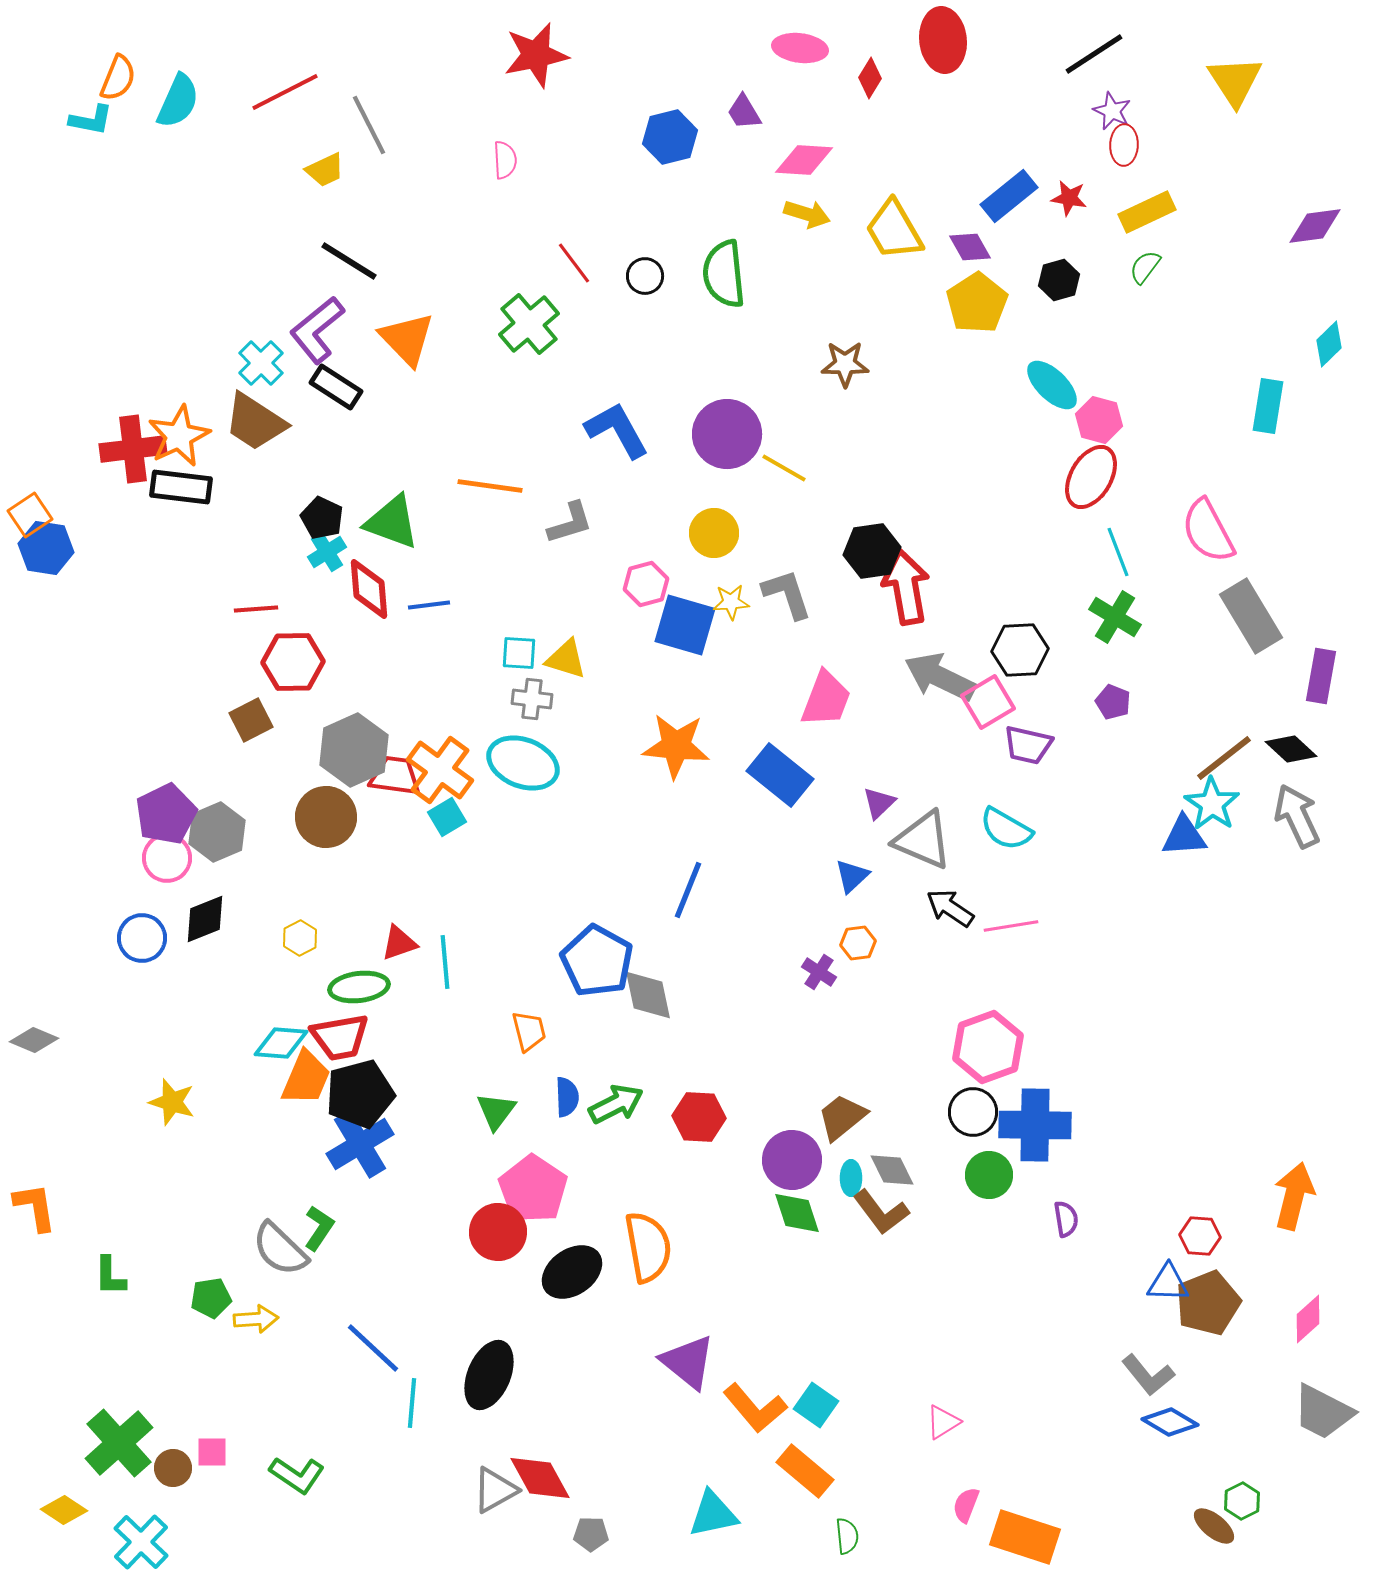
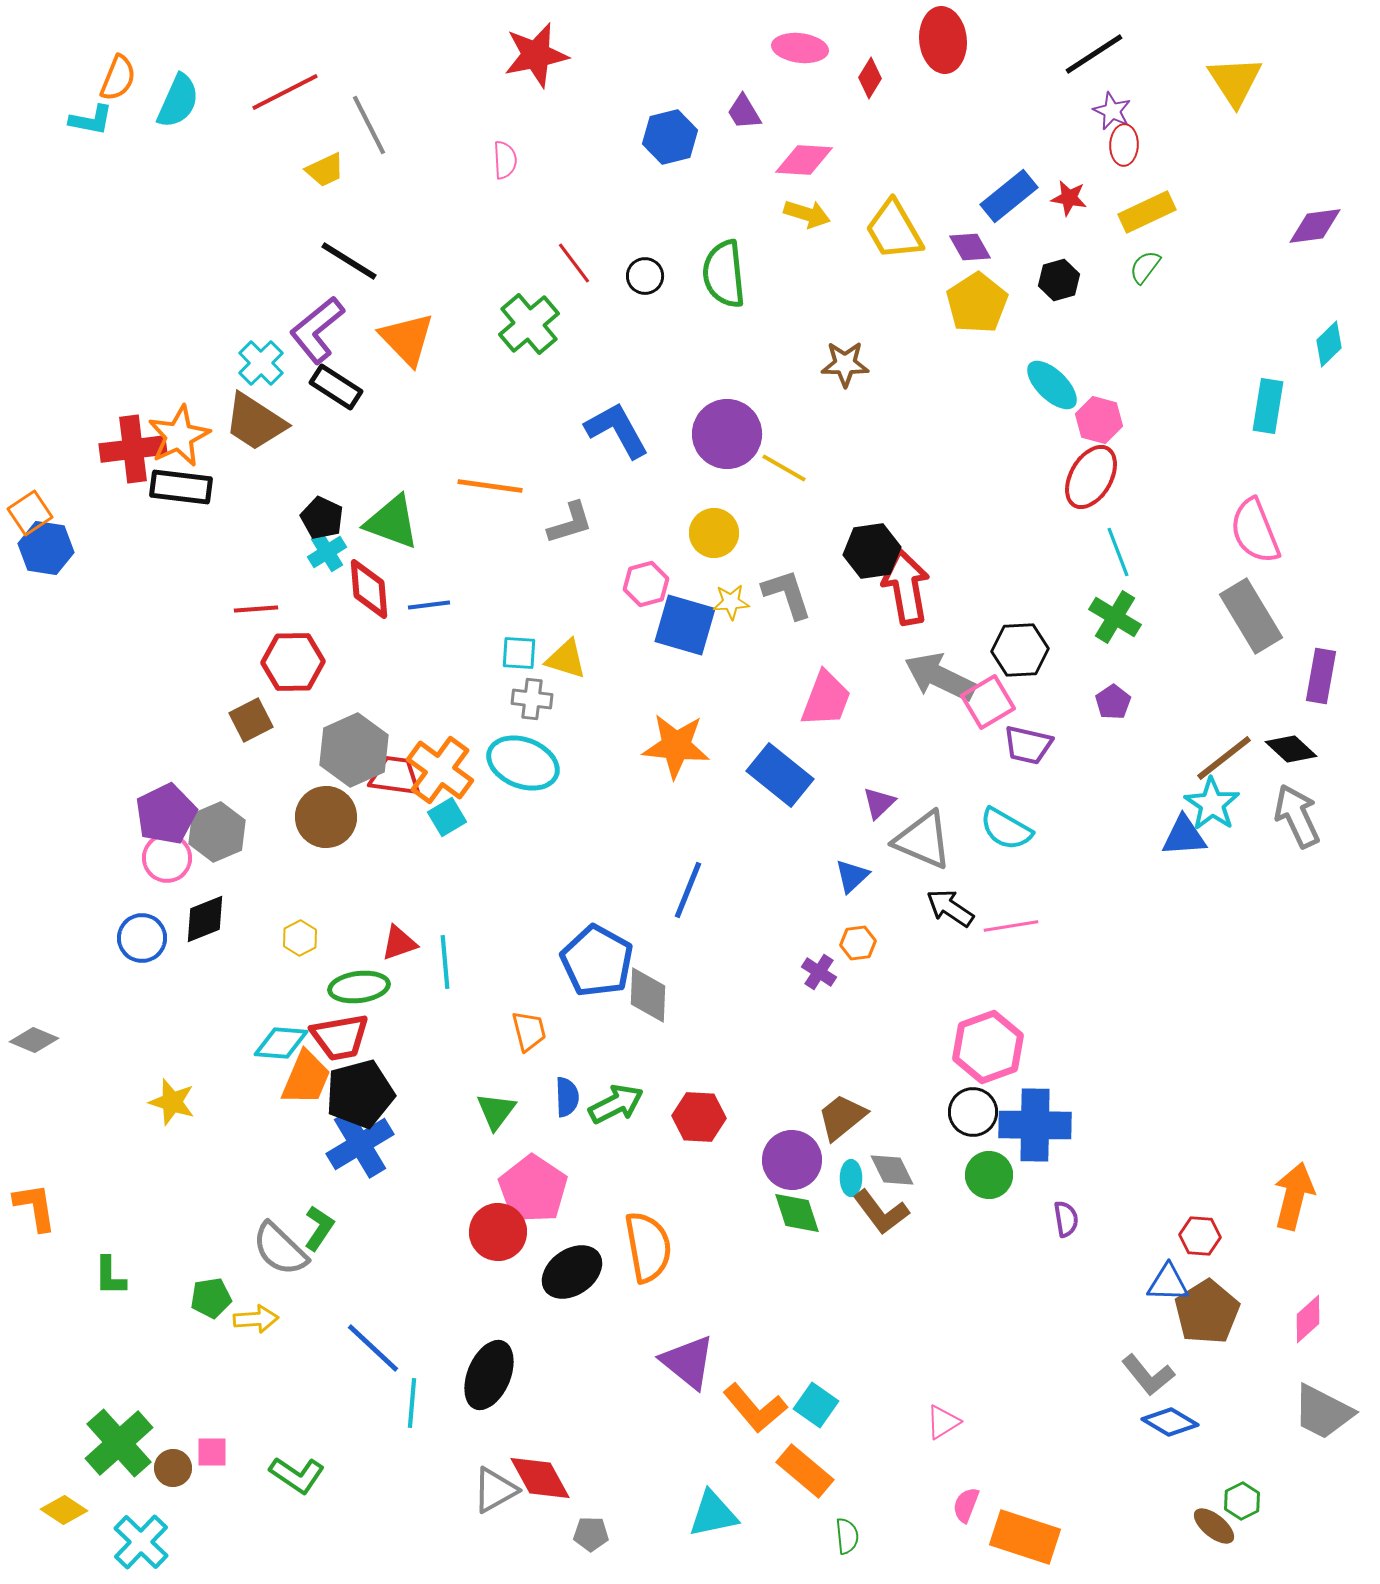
orange square at (30, 515): moved 2 px up
pink semicircle at (1208, 531): moved 47 px right; rotated 6 degrees clockwise
purple pentagon at (1113, 702): rotated 16 degrees clockwise
gray diamond at (648, 995): rotated 14 degrees clockwise
brown pentagon at (1208, 1303): moved 1 px left, 9 px down; rotated 10 degrees counterclockwise
